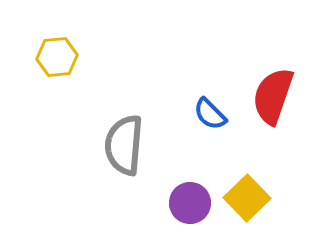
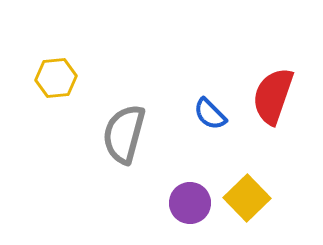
yellow hexagon: moved 1 px left, 21 px down
gray semicircle: moved 11 px up; rotated 10 degrees clockwise
